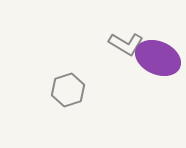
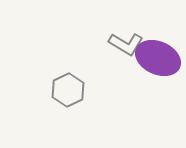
gray hexagon: rotated 8 degrees counterclockwise
